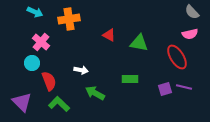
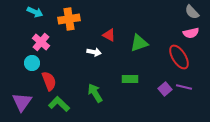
pink semicircle: moved 1 px right, 1 px up
green triangle: rotated 30 degrees counterclockwise
red ellipse: moved 2 px right
white arrow: moved 13 px right, 18 px up
purple square: rotated 24 degrees counterclockwise
green arrow: rotated 30 degrees clockwise
purple triangle: rotated 20 degrees clockwise
